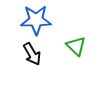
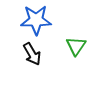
green triangle: rotated 20 degrees clockwise
